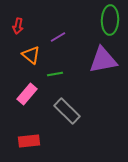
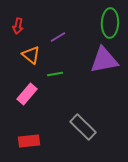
green ellipse: moved 3 px down
purple triangle: moved 1 px right
gray rectangle: moved 16 px right, 16 px down
